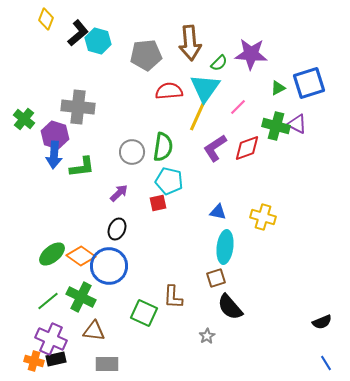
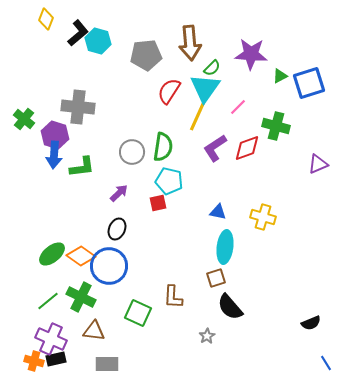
green semicircle at (219, 63): moved 7 px left, 5 px down
green triangle at (278, 88): moved 2 px right, 12 px up
red semicircle at (169, 91): rotated 52 degrees counterclockwise
purple triangle at (297, 124): moved 21 px right, 40 px down; rotated 50 degrees counterclockwise
green square at (144, 313): moved 6 px left
black semicircle at (322, 322): moved 11 px left, 1 px down
